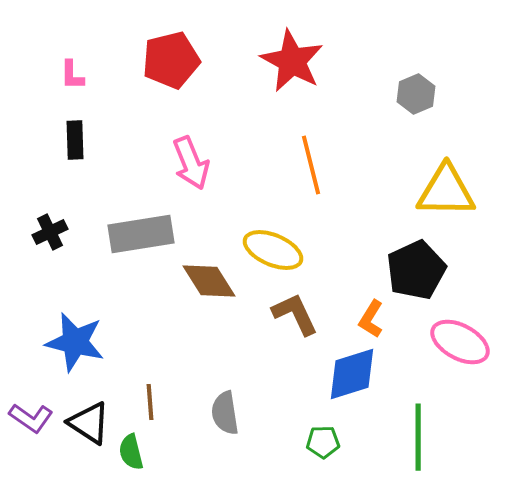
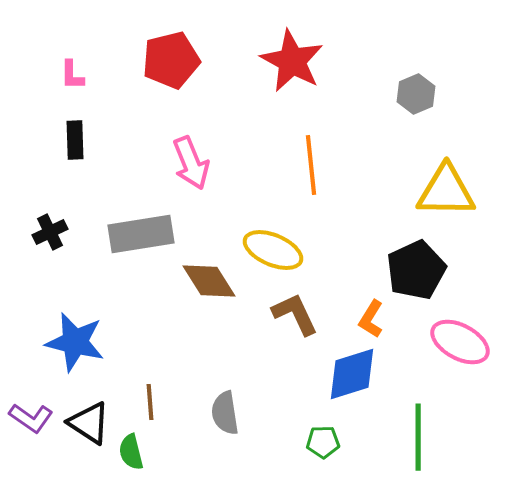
orange line: rotated 8 degrees clockwise
